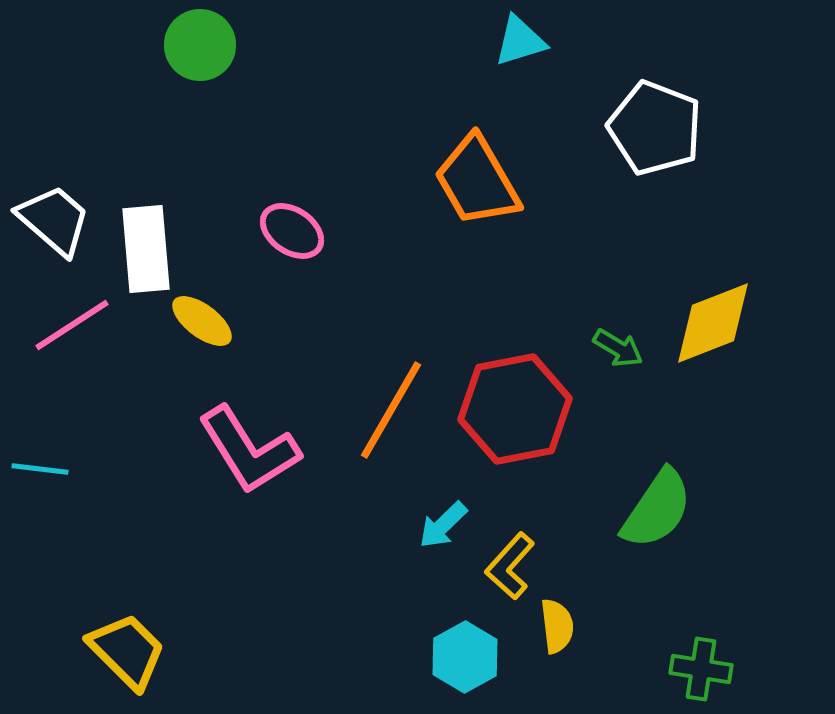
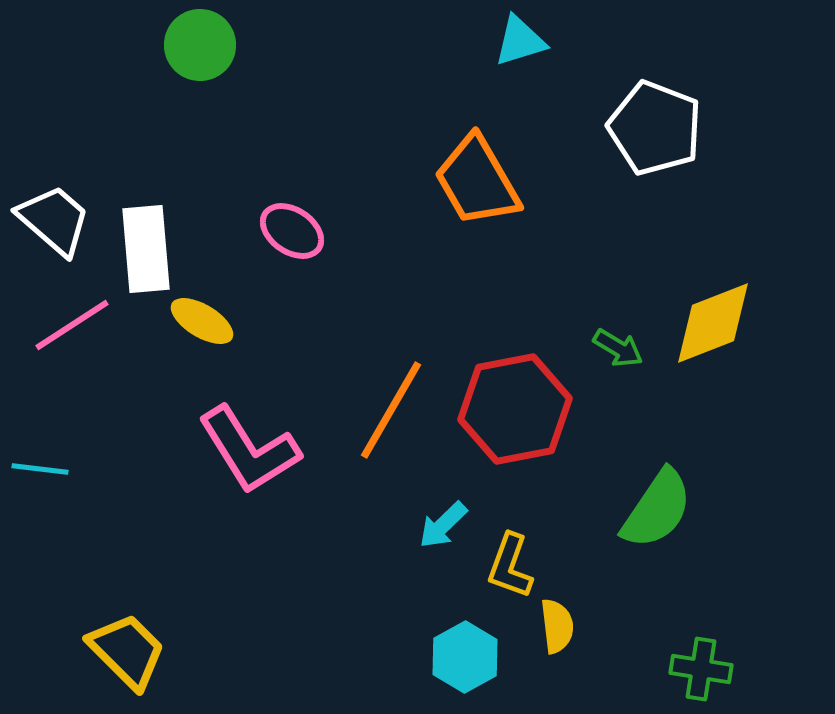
yellow ellipse: rotated 6 degrees counterclockwise
yellow L-shape: rotated 22 degrees counterclockwise
